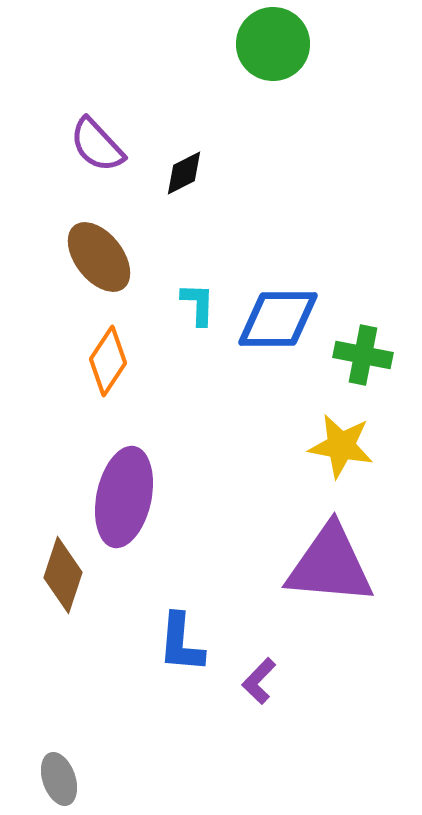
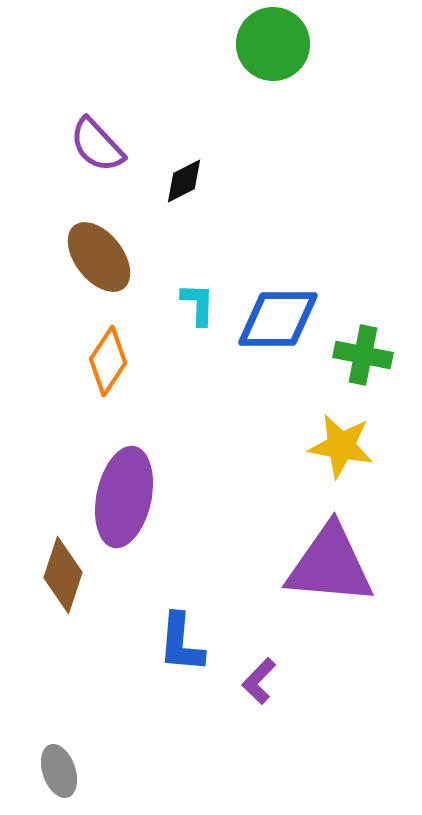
black diamond: moved 8 px down
gray ellipse: moved 8 px up
